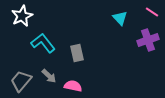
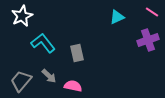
cyan triangle: moved 3 px left, 1 px up; rotated 49 degrees clockwise
